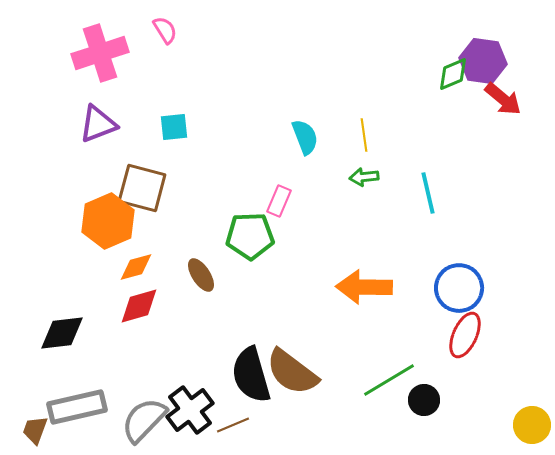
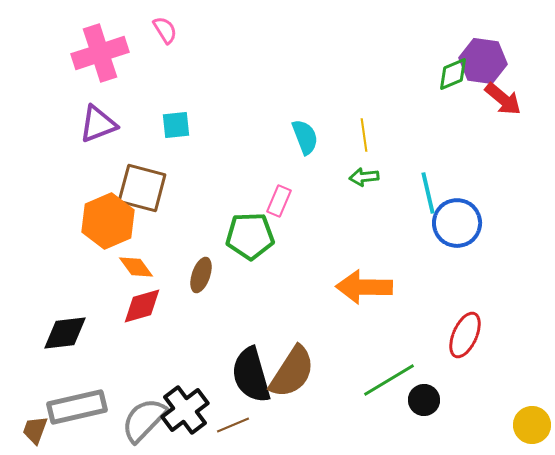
cyan square: moved 2 px right, 2 px up
orange diamond: rotated 69 degrees clockwise
brown ellipse: rotated 52 degrees clockwise
blue circle: moved 2 px left, 65 px up
red diamond: moved 3 px right
black diamond: moved 3 px right
brown semicircle: rotated 94 degrees counterclockwise
black cross: moved 5 px left
